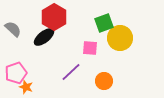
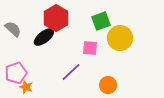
red hexagon: moved 2 px right, 1 px down
green square: moved 3 px left, 2 px up
orange circle: moved 4 px right, 4 px down
